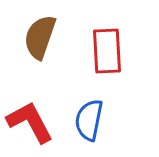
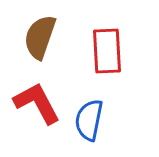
red L-shape: moved 7 px right, 19 px up
